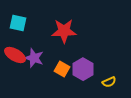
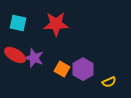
red star: moved 8 px left, 7 px up
